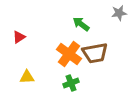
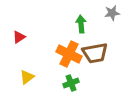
gray star: moved 7 px left
green arrow: rotated 48 degrees clockwise
orange cross: rotated 10 degrees counterclockwise
yellow triangle: rotated 35 degrees counterclockwise
